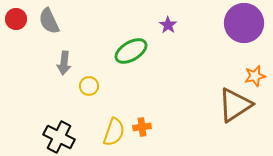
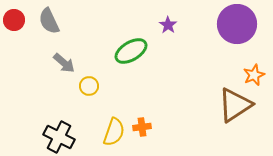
red circle: moved 2 px left, 1 px down
purple circle: moved 7 px left, 1 px down
gray arrow: rotated 55 degrees counterclockwise
orange star: moved 1 px left, 1 px up; rotated 10 degrees counterclockwise
